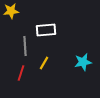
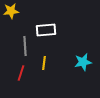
yellow line: rotated 24 degrees counterclockwise
